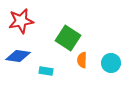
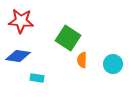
red star: rotated 15 degrees clockwise
cyan circle: moved 2 px right, 1 px down
cyan rectangle: moved 9 px left, 7 px down
